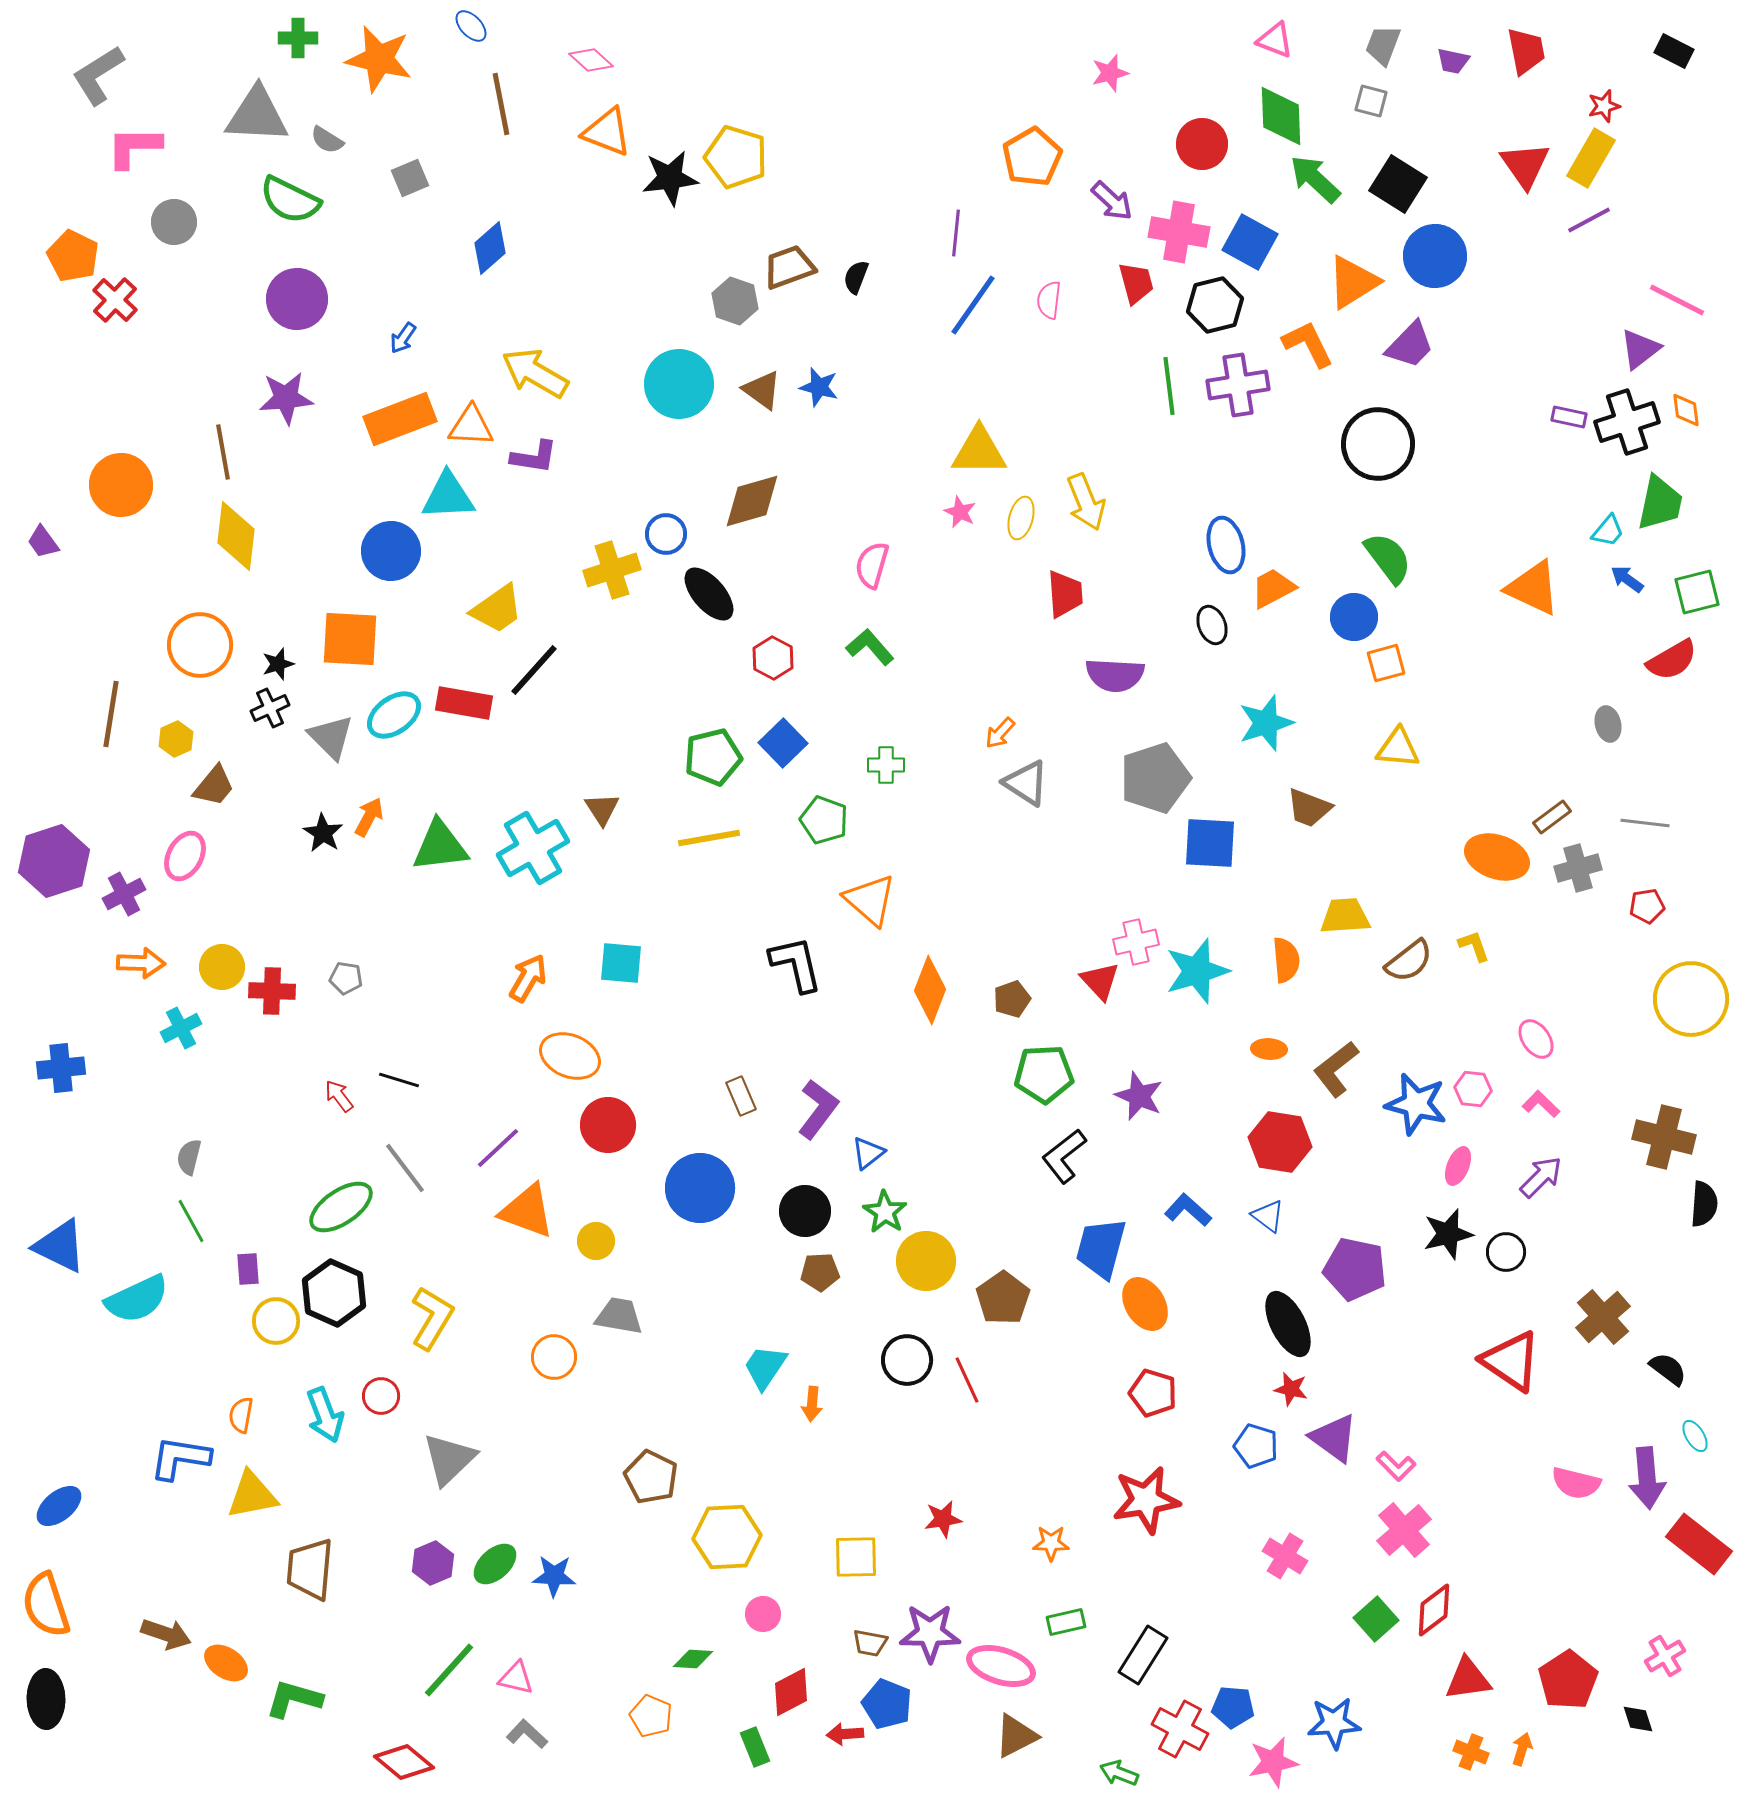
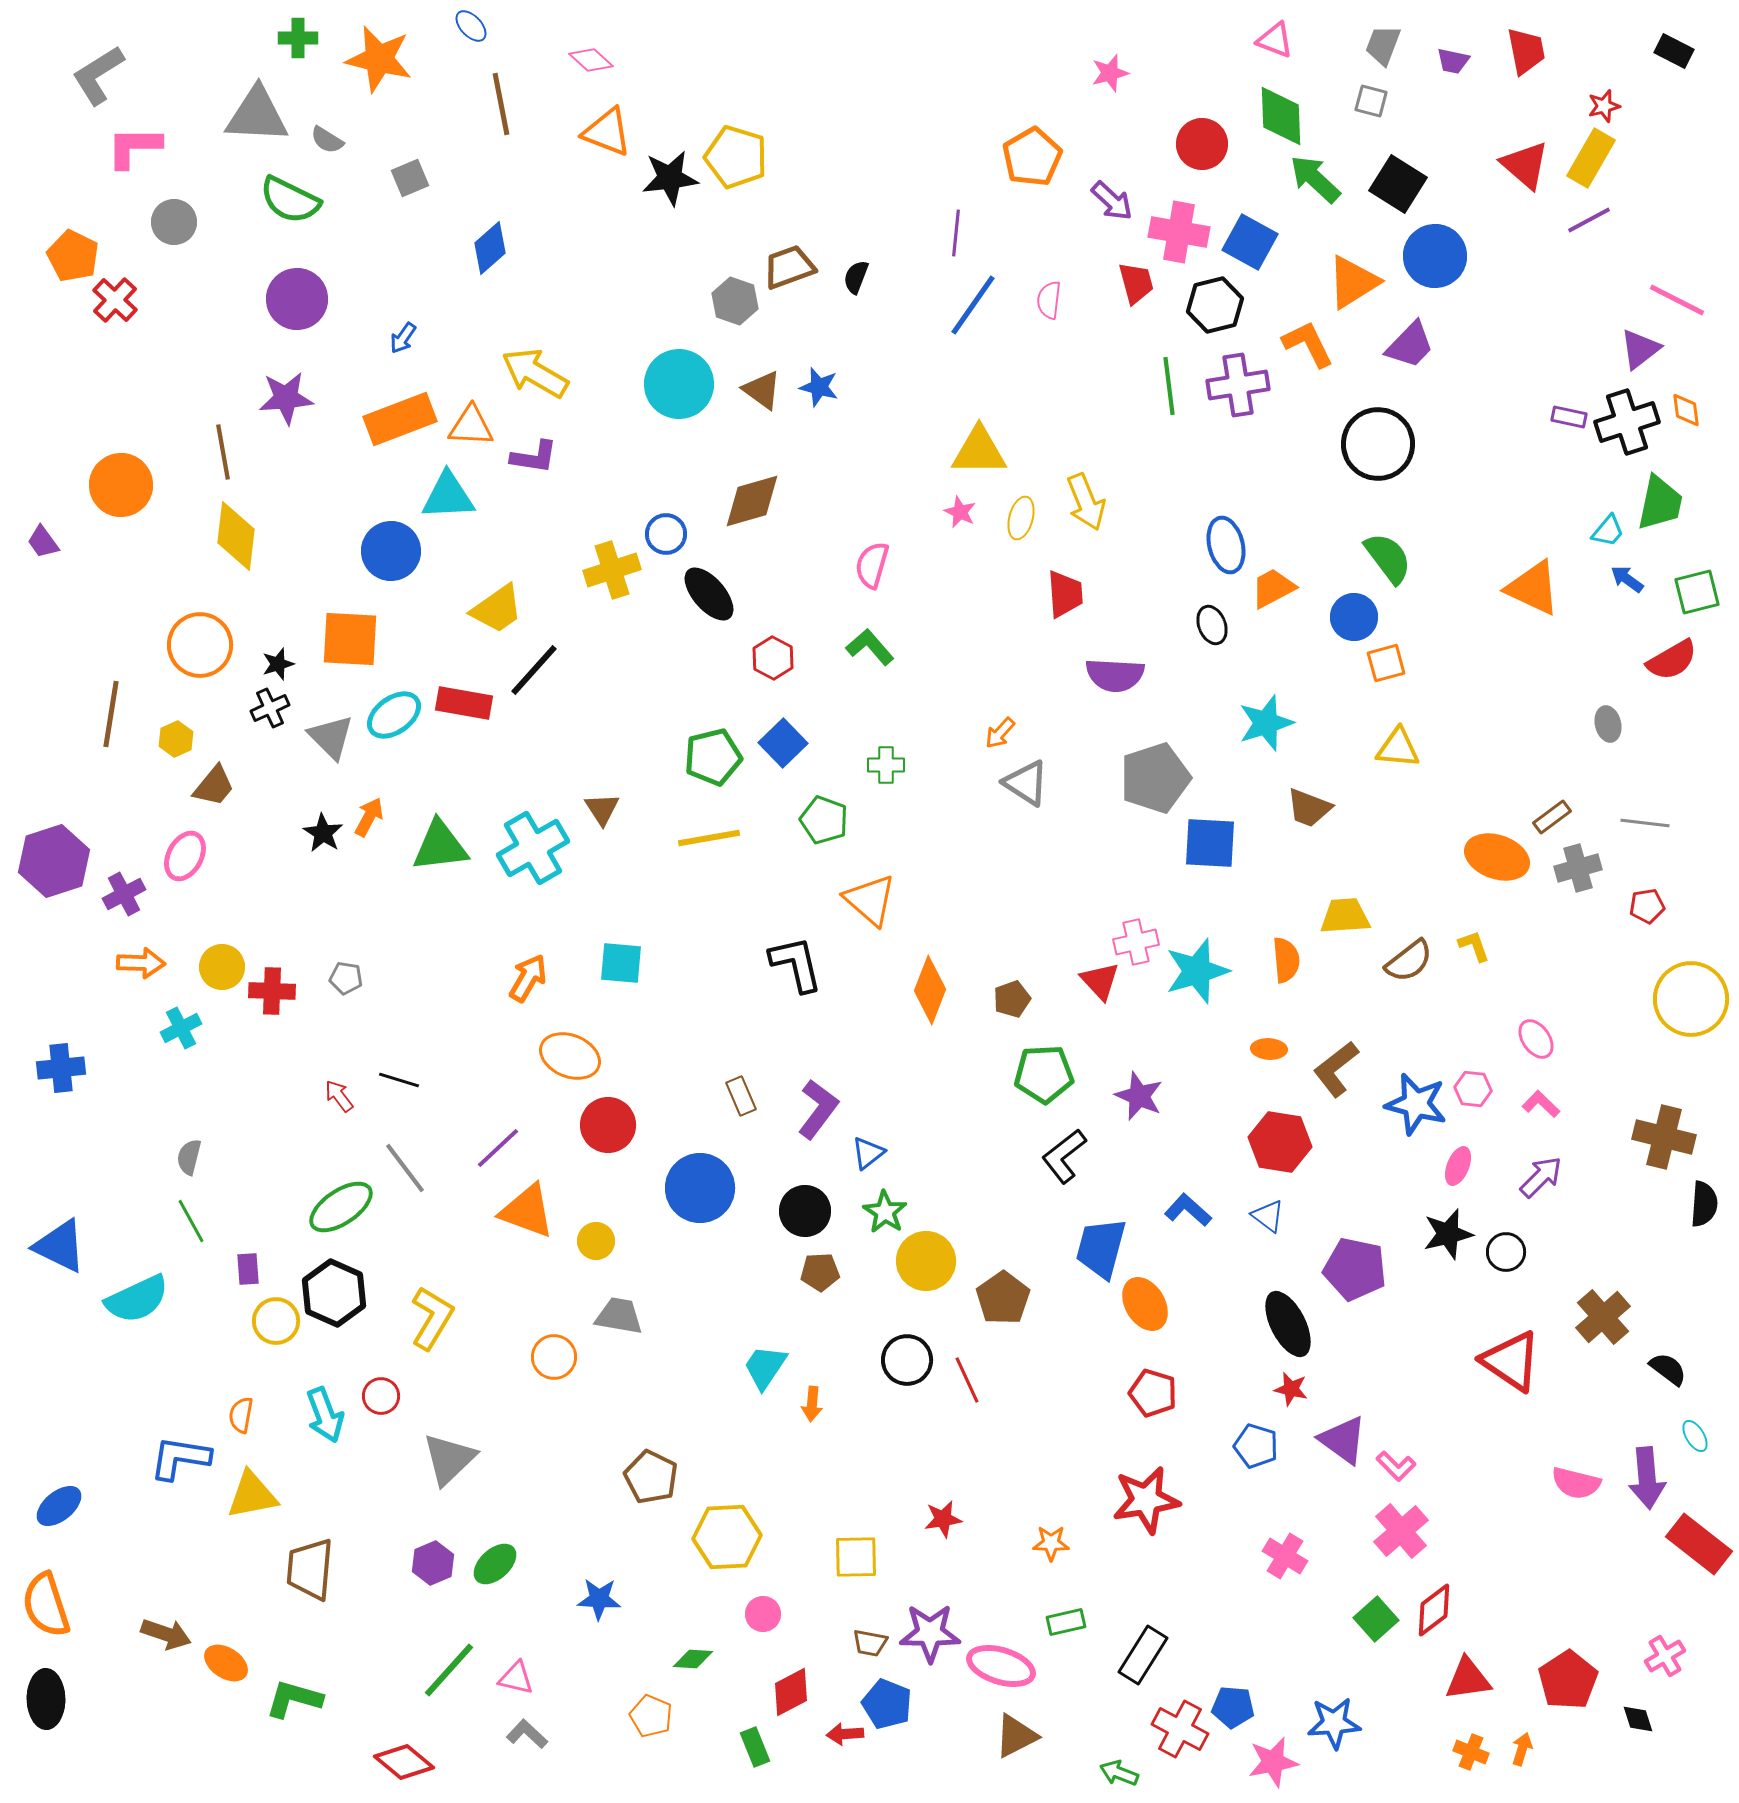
red triangle at (1525, 165): rotated 14 degrees counterclockwise
purple triangle at (1334, 1438): moved 9 px right, 2 px down
pink cross at (1404, 1530): moved 3 px left, 1 px down
blue star at (554, 1576): moved 45 px right, 23 px down
